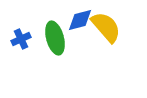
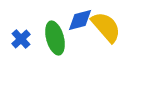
blue cross: rotated 18 degrees counterclockwise
